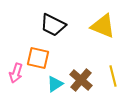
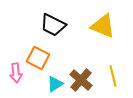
orange square: rotated 15 degrees clockwise
pink arrow: rotated 24 degrees counterclockwise
